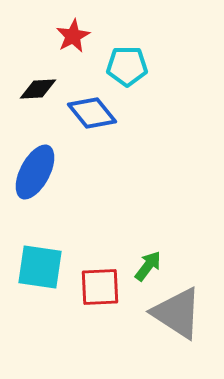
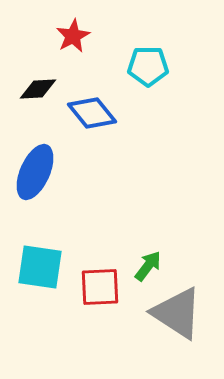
cyan pentagon: moved 21 px right
blue ellipse: rotated 4 degrees counterclockwise
